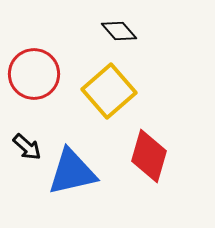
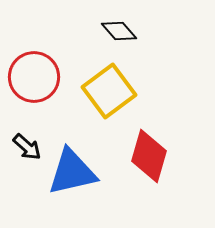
red circle: moved 3 px down
yellow square: rotated 4 degrees clockwise
